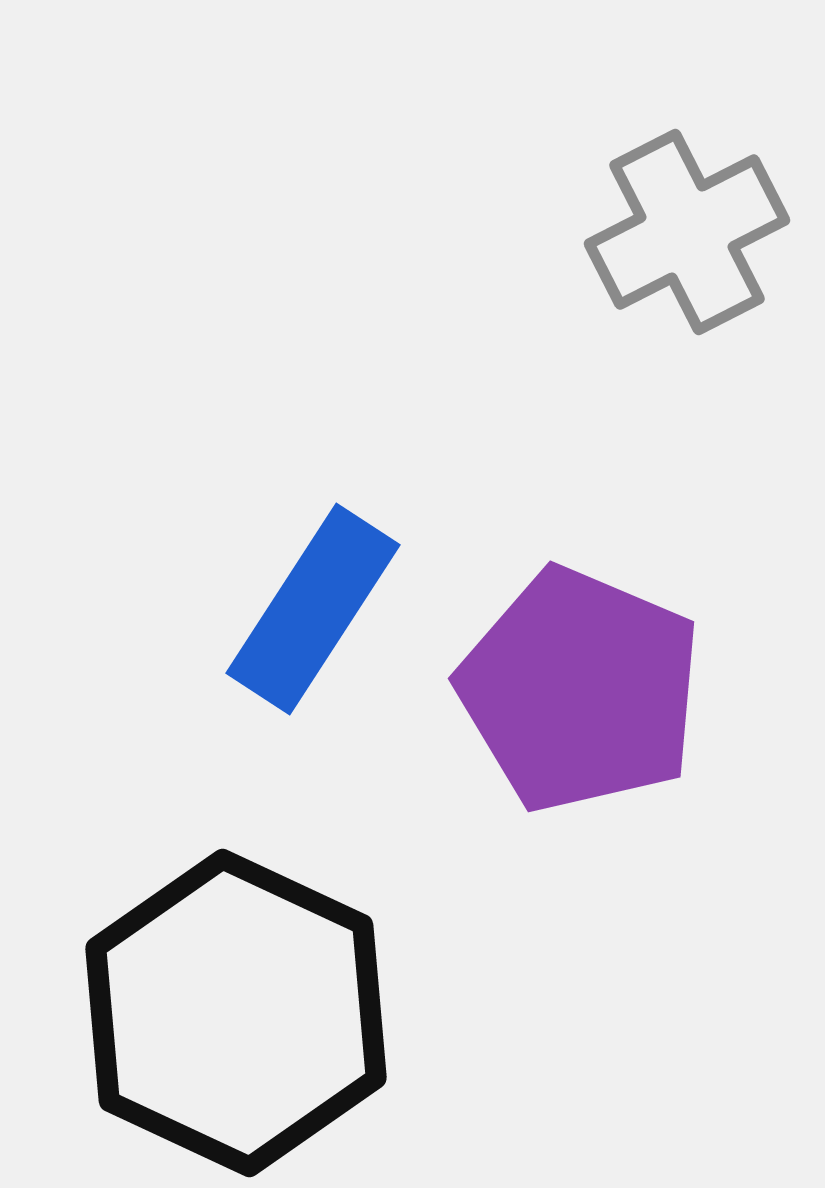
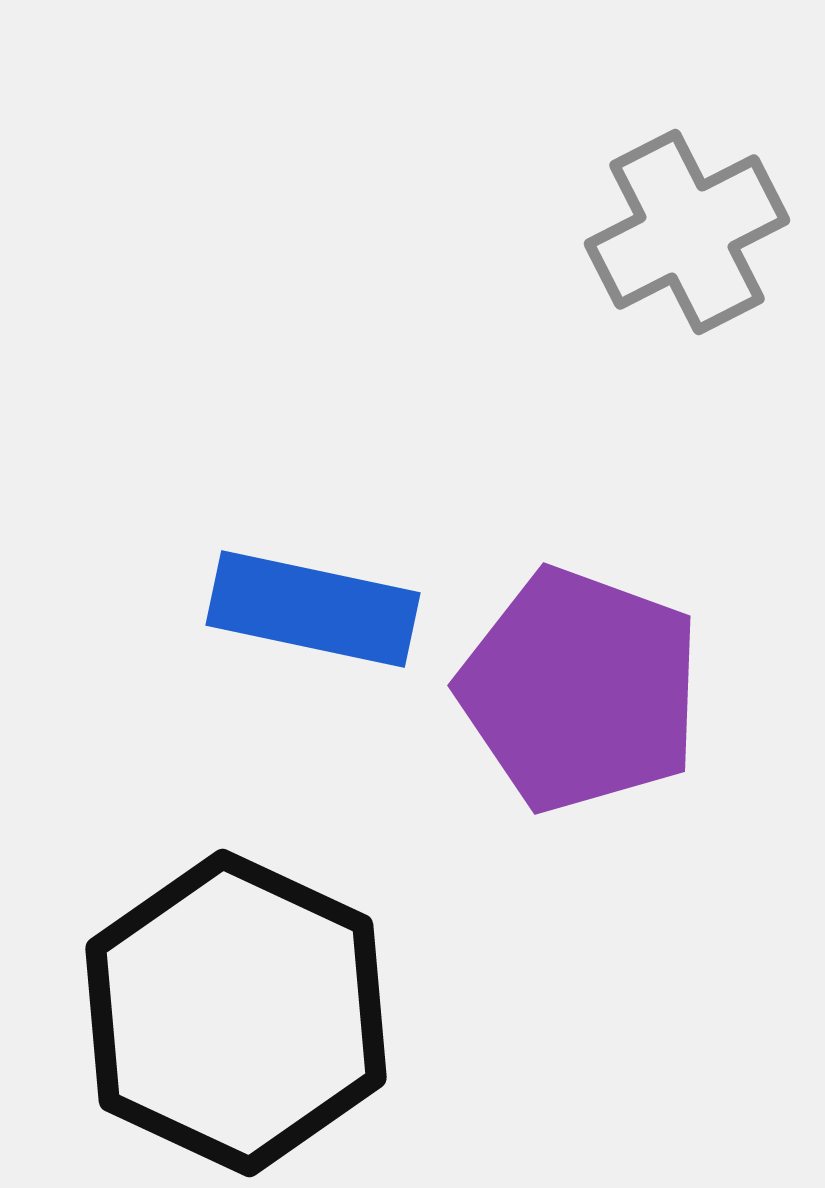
blue rectangle: rotated 69 degrees clockwise
purple pentagon: rotated 3 degrees counterclockwise
